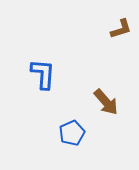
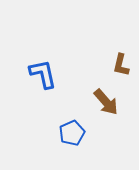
brown L-shape: moved 36 px down; rotated 120 degrees clockwise
blue L-shape: rotated 16 degrees counterclockwise
